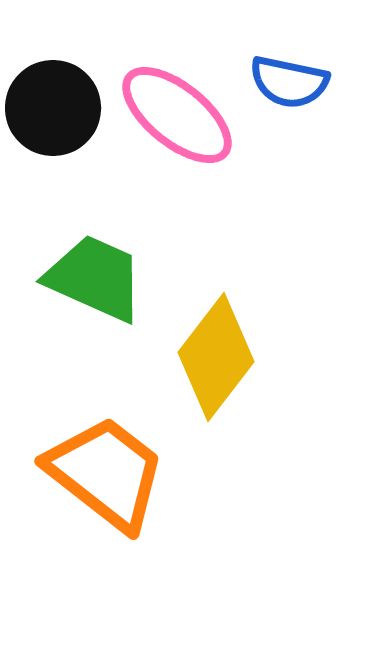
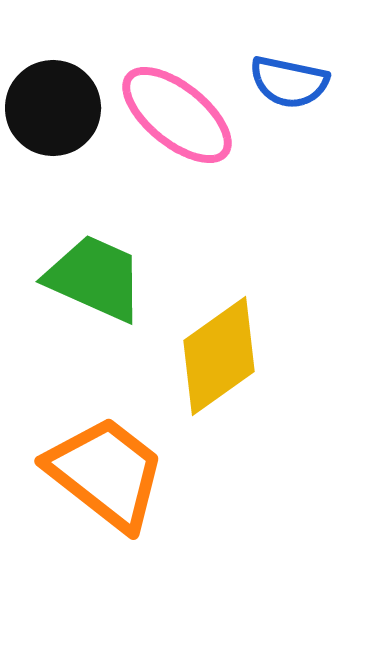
yellow diamond: moved 3 px right, 1 px up; rotated 17 degrees clockwise
